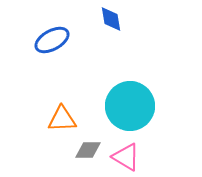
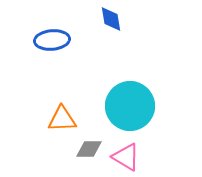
blue ellipse: rotated 24 degrees clockwise
gray diamond: moved 1 px right, 1 px up
